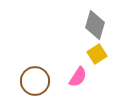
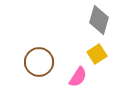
gray diamond: moved 4 px right, 5 px up
brown circle: moved 4 px right, 19 px up
